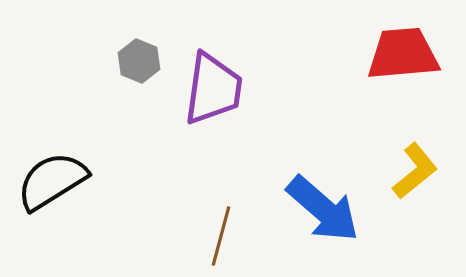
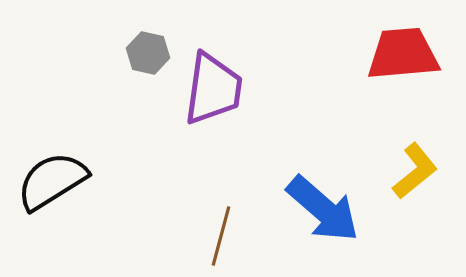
gray hexagon: moved 9 px right, 8 px up; rotated 9 degrees counterclockwise
